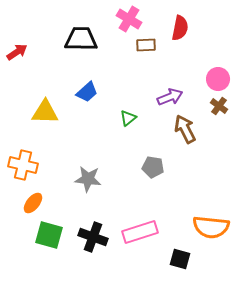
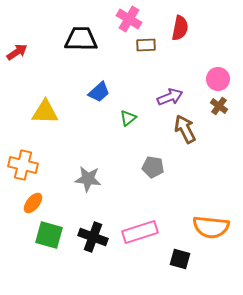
blue trapezoid: moved 12 px right
